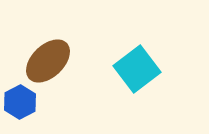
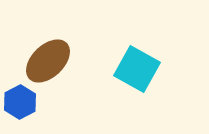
cyan square: rotated 24 degrees counterclockwise
